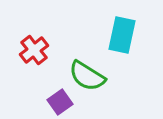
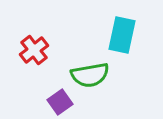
green semicircle: moved 3 px right, 1 px up; rotated 42 degrees counterclockwise
